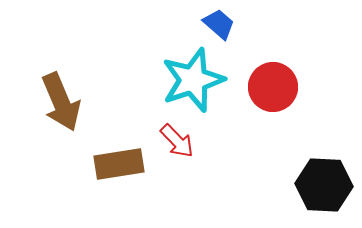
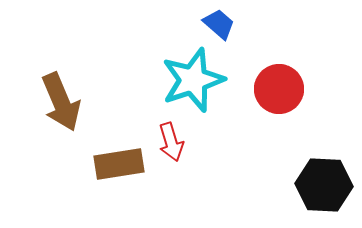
red circle: moved 6 px right, 2 px down
red arrow: moved 6 px left, 1 px down; rotated 27 degrees clockwise
